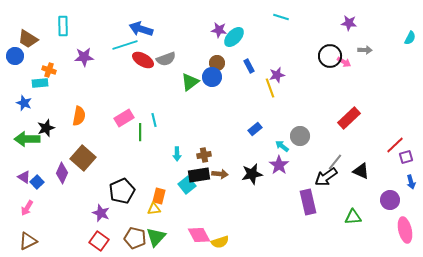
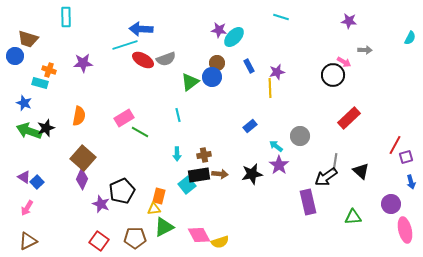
purple star at (349, 23): moved 2 px up
cyan rectangle at (63, 26): moved 3 px right, 9 px up
blue arrow at (141, 29): rotated 15 degrees counterclockwise
brown trapezoid at (28, 39): rotated 15 degrees counterclockwise
black circle at (330, 56): moved 3 px right, 19 px down
purple star at (84, 57): moved 1 px left, 6 px down
purple star at (277, 75): moved 3 px up
cyan rectangle at (40, 83): rotated 21 degrees clockwise
yellow line at (270, 88): rotated 18 degrees clockwise
cyan line at (154, 120): moved 24 px right, 5 px up
blue rectangle at (255, 129): moved 5 px left, 3 px up
green line at (140, 132): rotated 60 degrees counterclockwise
green arrow at (27, 139): moved 2 px right, 8 px up; rotated 20 degrees clockwise
red line at (395, 145): rotated 18 degrees counterclockwise
cyan arrow at (282, 146): moved 6 px left
gray line at (335, 162): rotated 30 degrees counterclockwise
black triangle at (361, 171): rotated 18 degrees clockwise
purple diamond at (62, 173): moved 20 px right, 6 px down
purple circle at (390, 200): moved 1 px right, 4 px down
purple star at (101, 213): moved 9 px up
green triangle at (156, 237): moved 8 px right, 10 px up; rotated 20 degrees clockwise
brown pentagon at (135, 238): rotated 15 degrees counterclockwise
